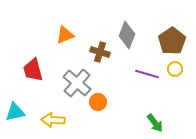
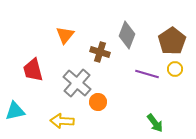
orange triangle: rotated 30 degrees counterclockwise
cyan triangle: moved 1 px up
yellow arrow: moved 9 px right, 1 px down
